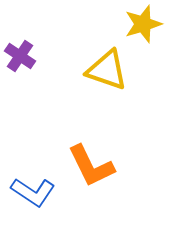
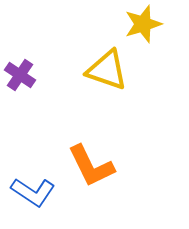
purple cross: moved 19 px down
